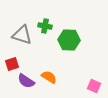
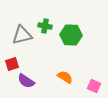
gray triangle: rotated 30 degrees counterclockwise
green hexagon: moved 2 px right, 5 px up
orange semicircle: moved 16 px right
